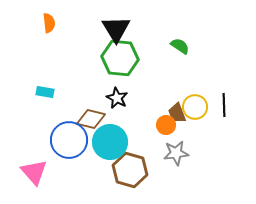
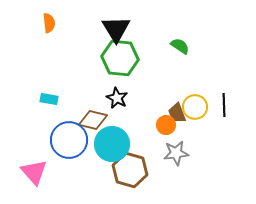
cyan rectangle: moved 4 px right, 7 px down
brown diamond: moved 2 px right, 1 px down
cyan circle: moved 2 px right, 2 px down
